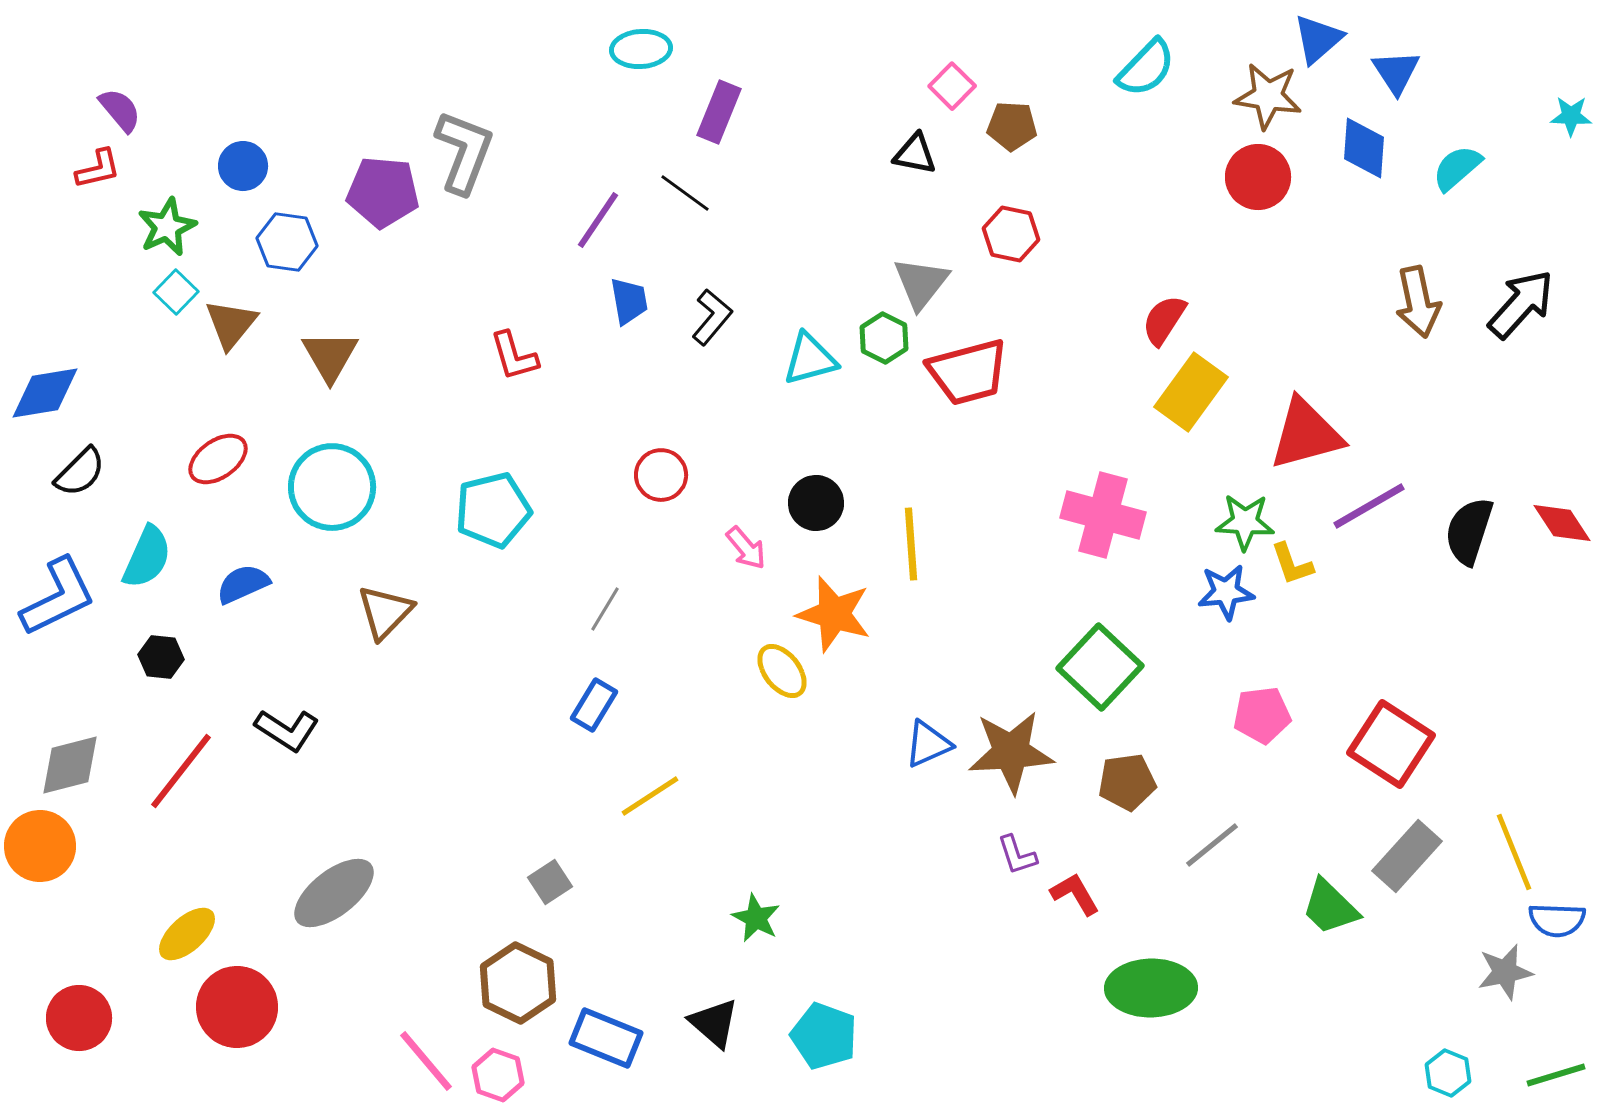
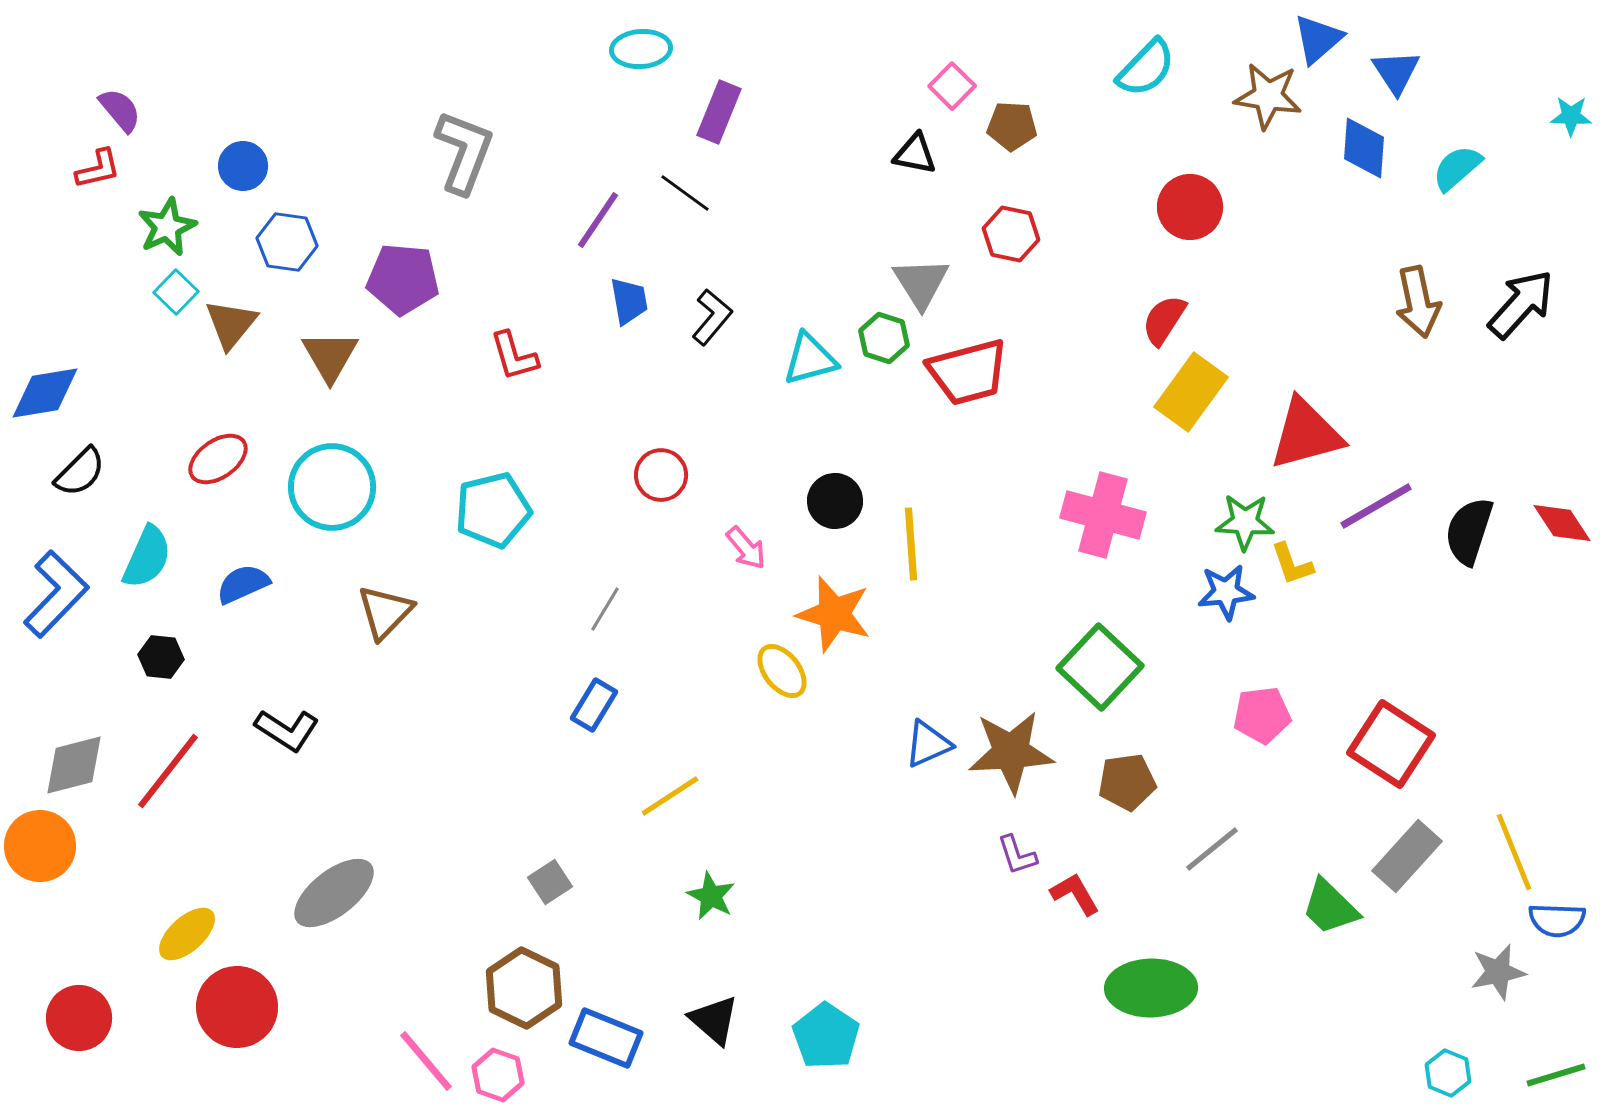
red circle at (1258, 177): moved 68 px left, 30 px down
purple pentagon at (383, 192): moved 20 px right, 87 px down
gray triangle at (921, 283): rotated 10 degrees counterclockwise
green hexagon at (884, 338): rotated 9 degrees counterclockwise
black circle at (816, 503): moved 19 px right, 2 px up
purple line at (1369, 506): moved 7 px right
blue L-shape at (58, 597): moved 2 px left, 3 px up; rotated 20 degrees counterclockwise
gray diamond at (70, 765): moved 4 px right
red line at (181, 771): moved 13 px left
yellow line at (650, 796): moved 20 px right
gray line at (1212, 845): moved 4 px down
green star at (756, 918): moved 45 px left, 22 px up
gray star at (1505, 972): moved 7 px left
brown hexagon at (518, 983): moved 6 px right, 5 px down
black triangle at (714, 1023): moved 3 px up
cyan pentagon at (824, 1036): moved 2 px right; rotated 14 degrees clockwise
